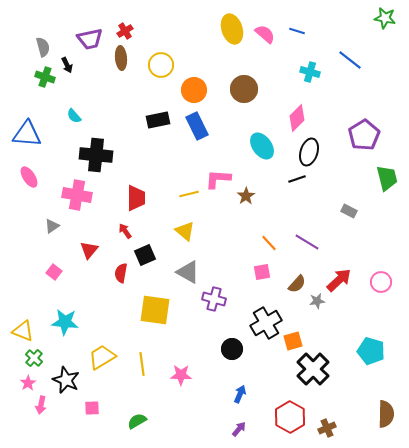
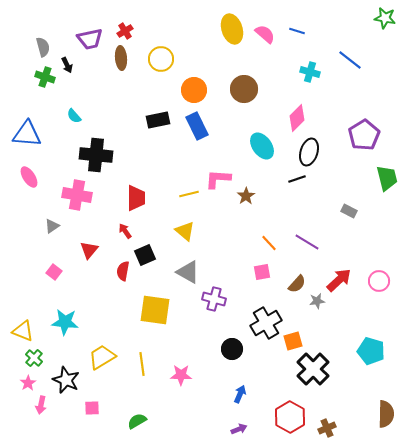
yellow circle at (161, 65): moved 6 px up
red semicircle at (121, 273): moved 2 px right, 2 px up
pink circle at (381, 282): moved 2 px left, 1 px up
purple arrow at (239, 429): rotated 28 degrees clockwise
